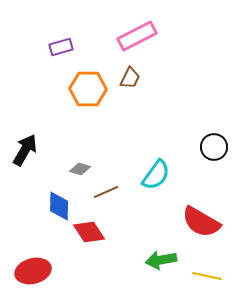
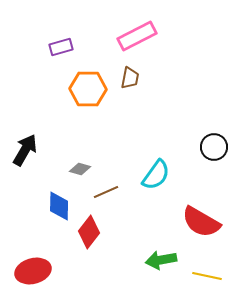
brown trapezoid: rotated 15 degrees counterclockwise
red diamond: rotated 72 degrees clockwise
